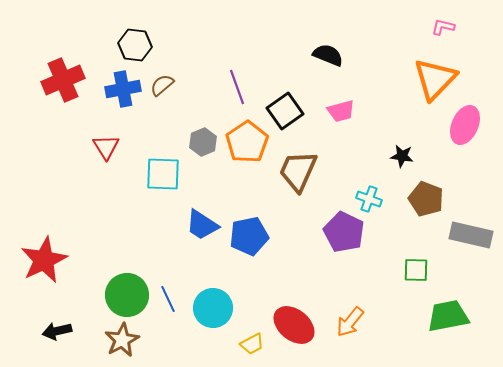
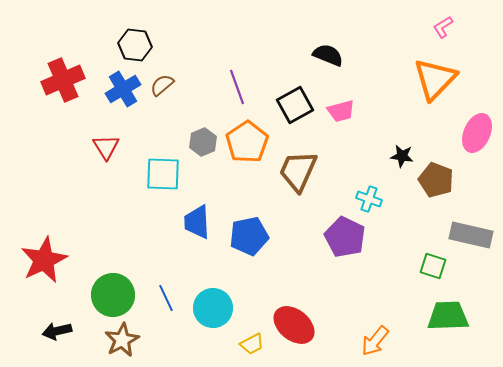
pink L-shape: rotated 45 degrees counterclockwise
blue cross: rotated 20 degrees counterclockwise
black square: moved 10 px right, 6 px up; rotated 6 degrees clockwise
pink ellipse: moved 12 px right, 8 px down
brown pentagon: moved 10 px right, 19 px up
blue trapezoid: moved 5 px left, 3 px up; rotated 54 degrees clockwise
purple pentagon: moved 1 px right, 5 px down
green square: moved 17 px right, 4 px up; rotated 16 degrees clockwise
green circle: moved 14 px left
blue line: moved 2 px left, 1 px up
green trapezoid: rotated 9 degrees clockwise
orange arrow: moved 25 px right, 19 px down
